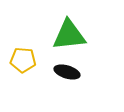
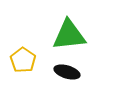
yellow pentagon: rotated 30 degrees clockwise
